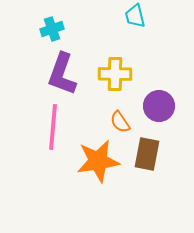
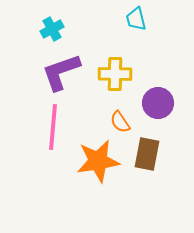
cyan trapezoid: moved 1 px right, 3 px down
cyan cross: rotated 10 degrees counterclockwise
purple L-shape: moved 1 px left, 2 px up; rotated 51 degrees clockwise
purple circle: moved 1 px left, 3 px up
